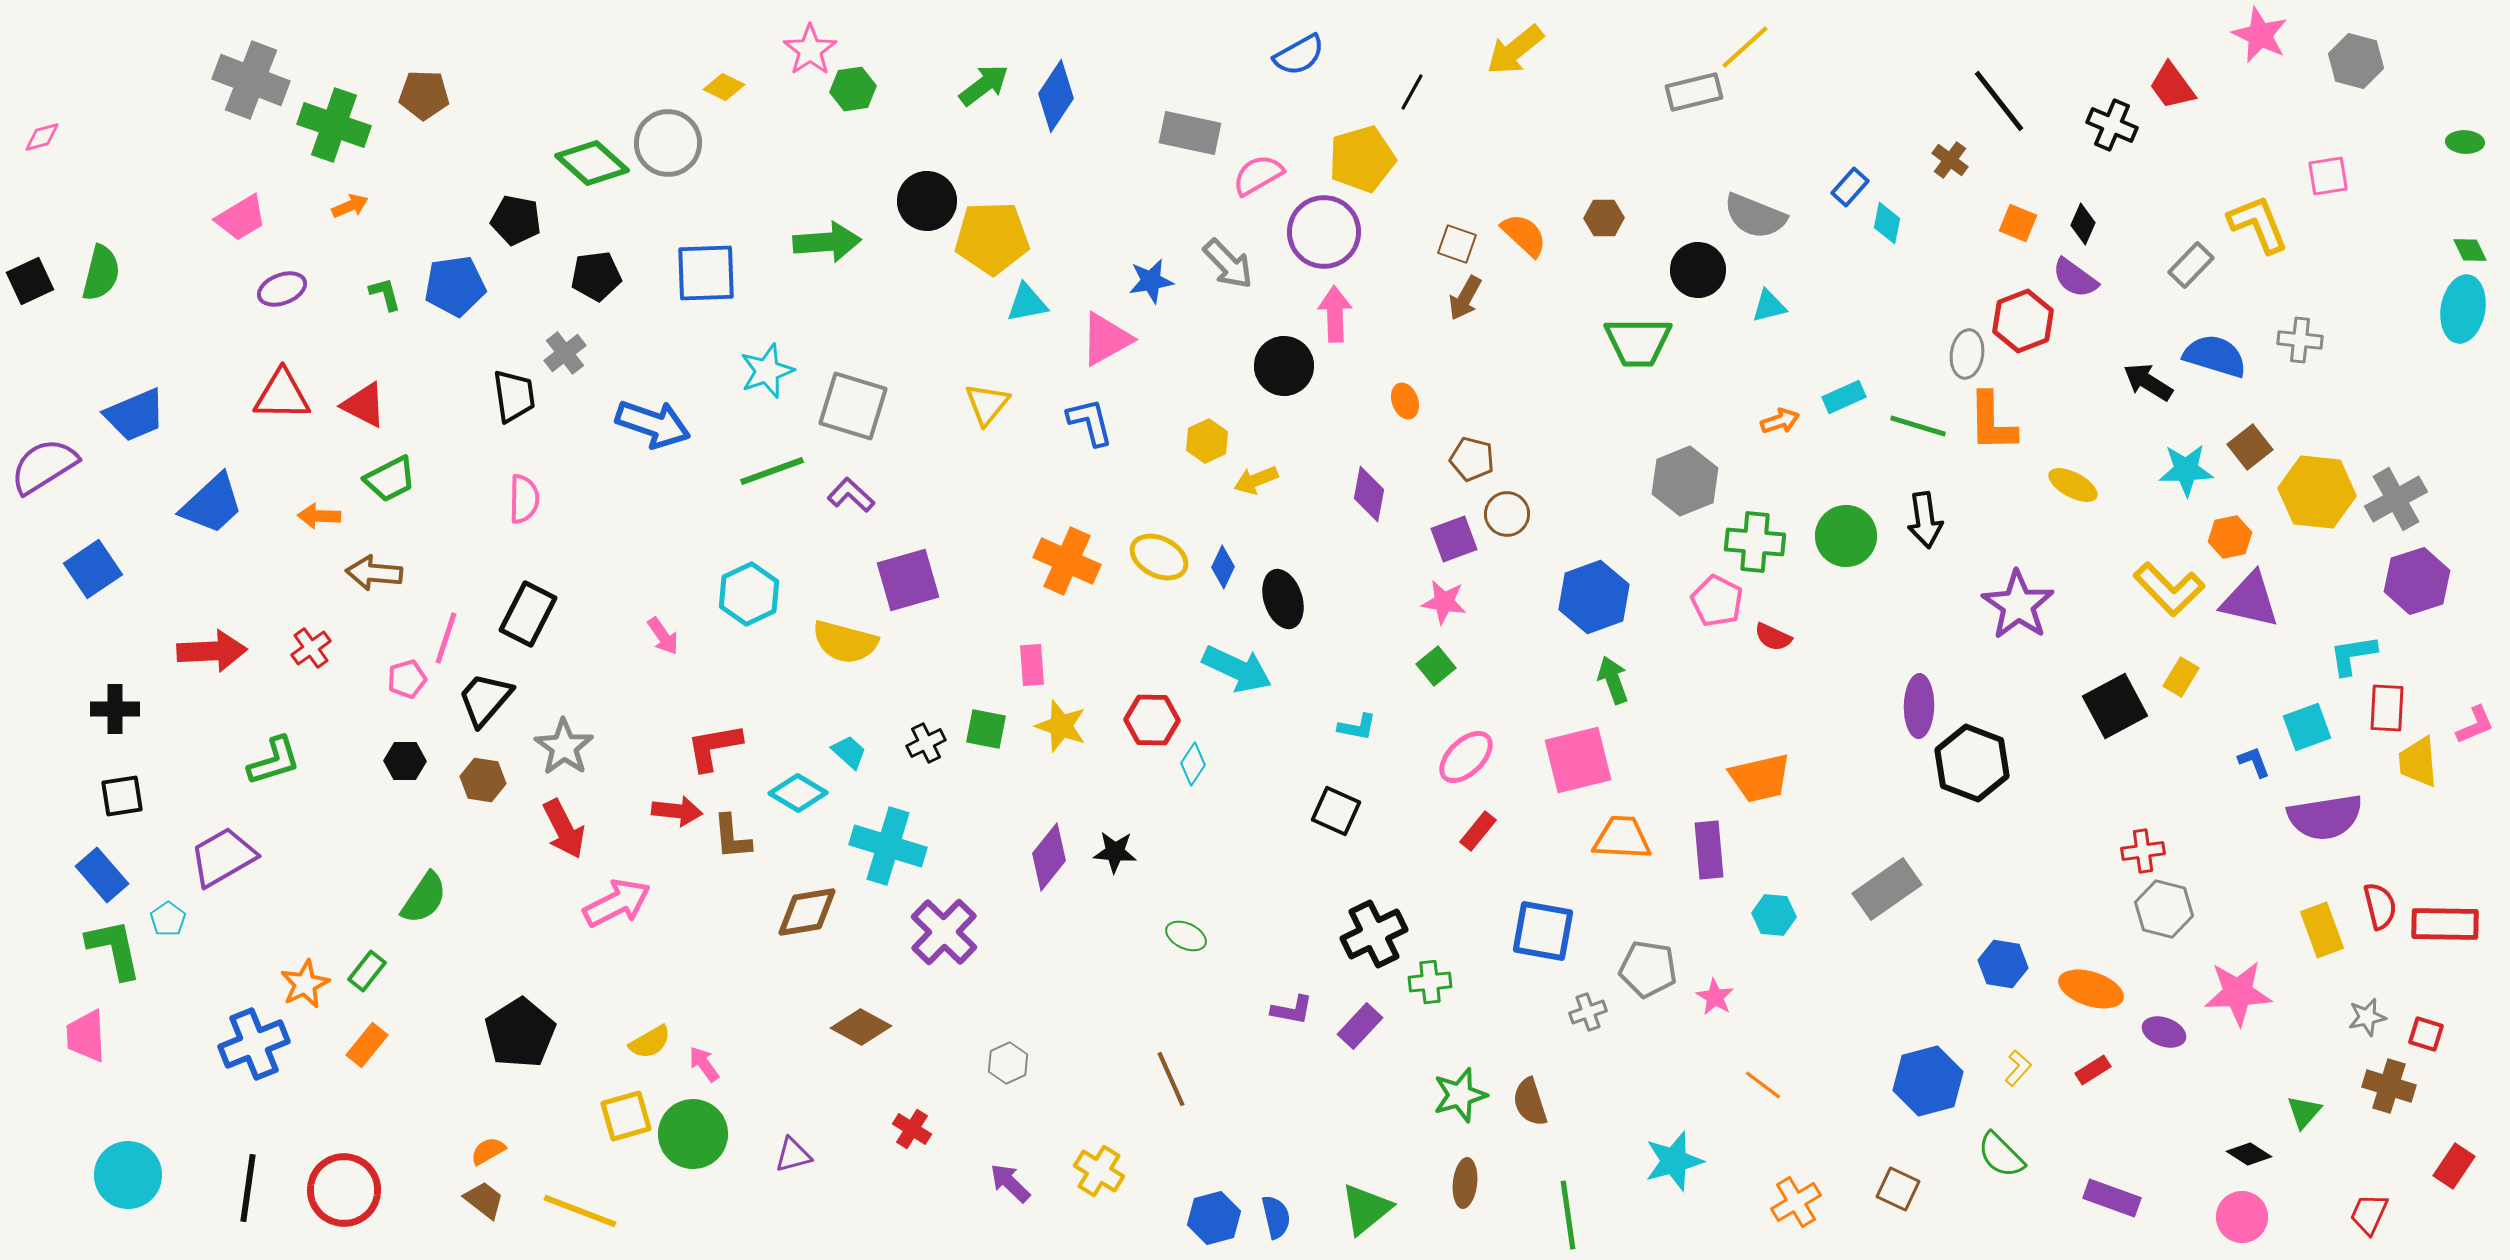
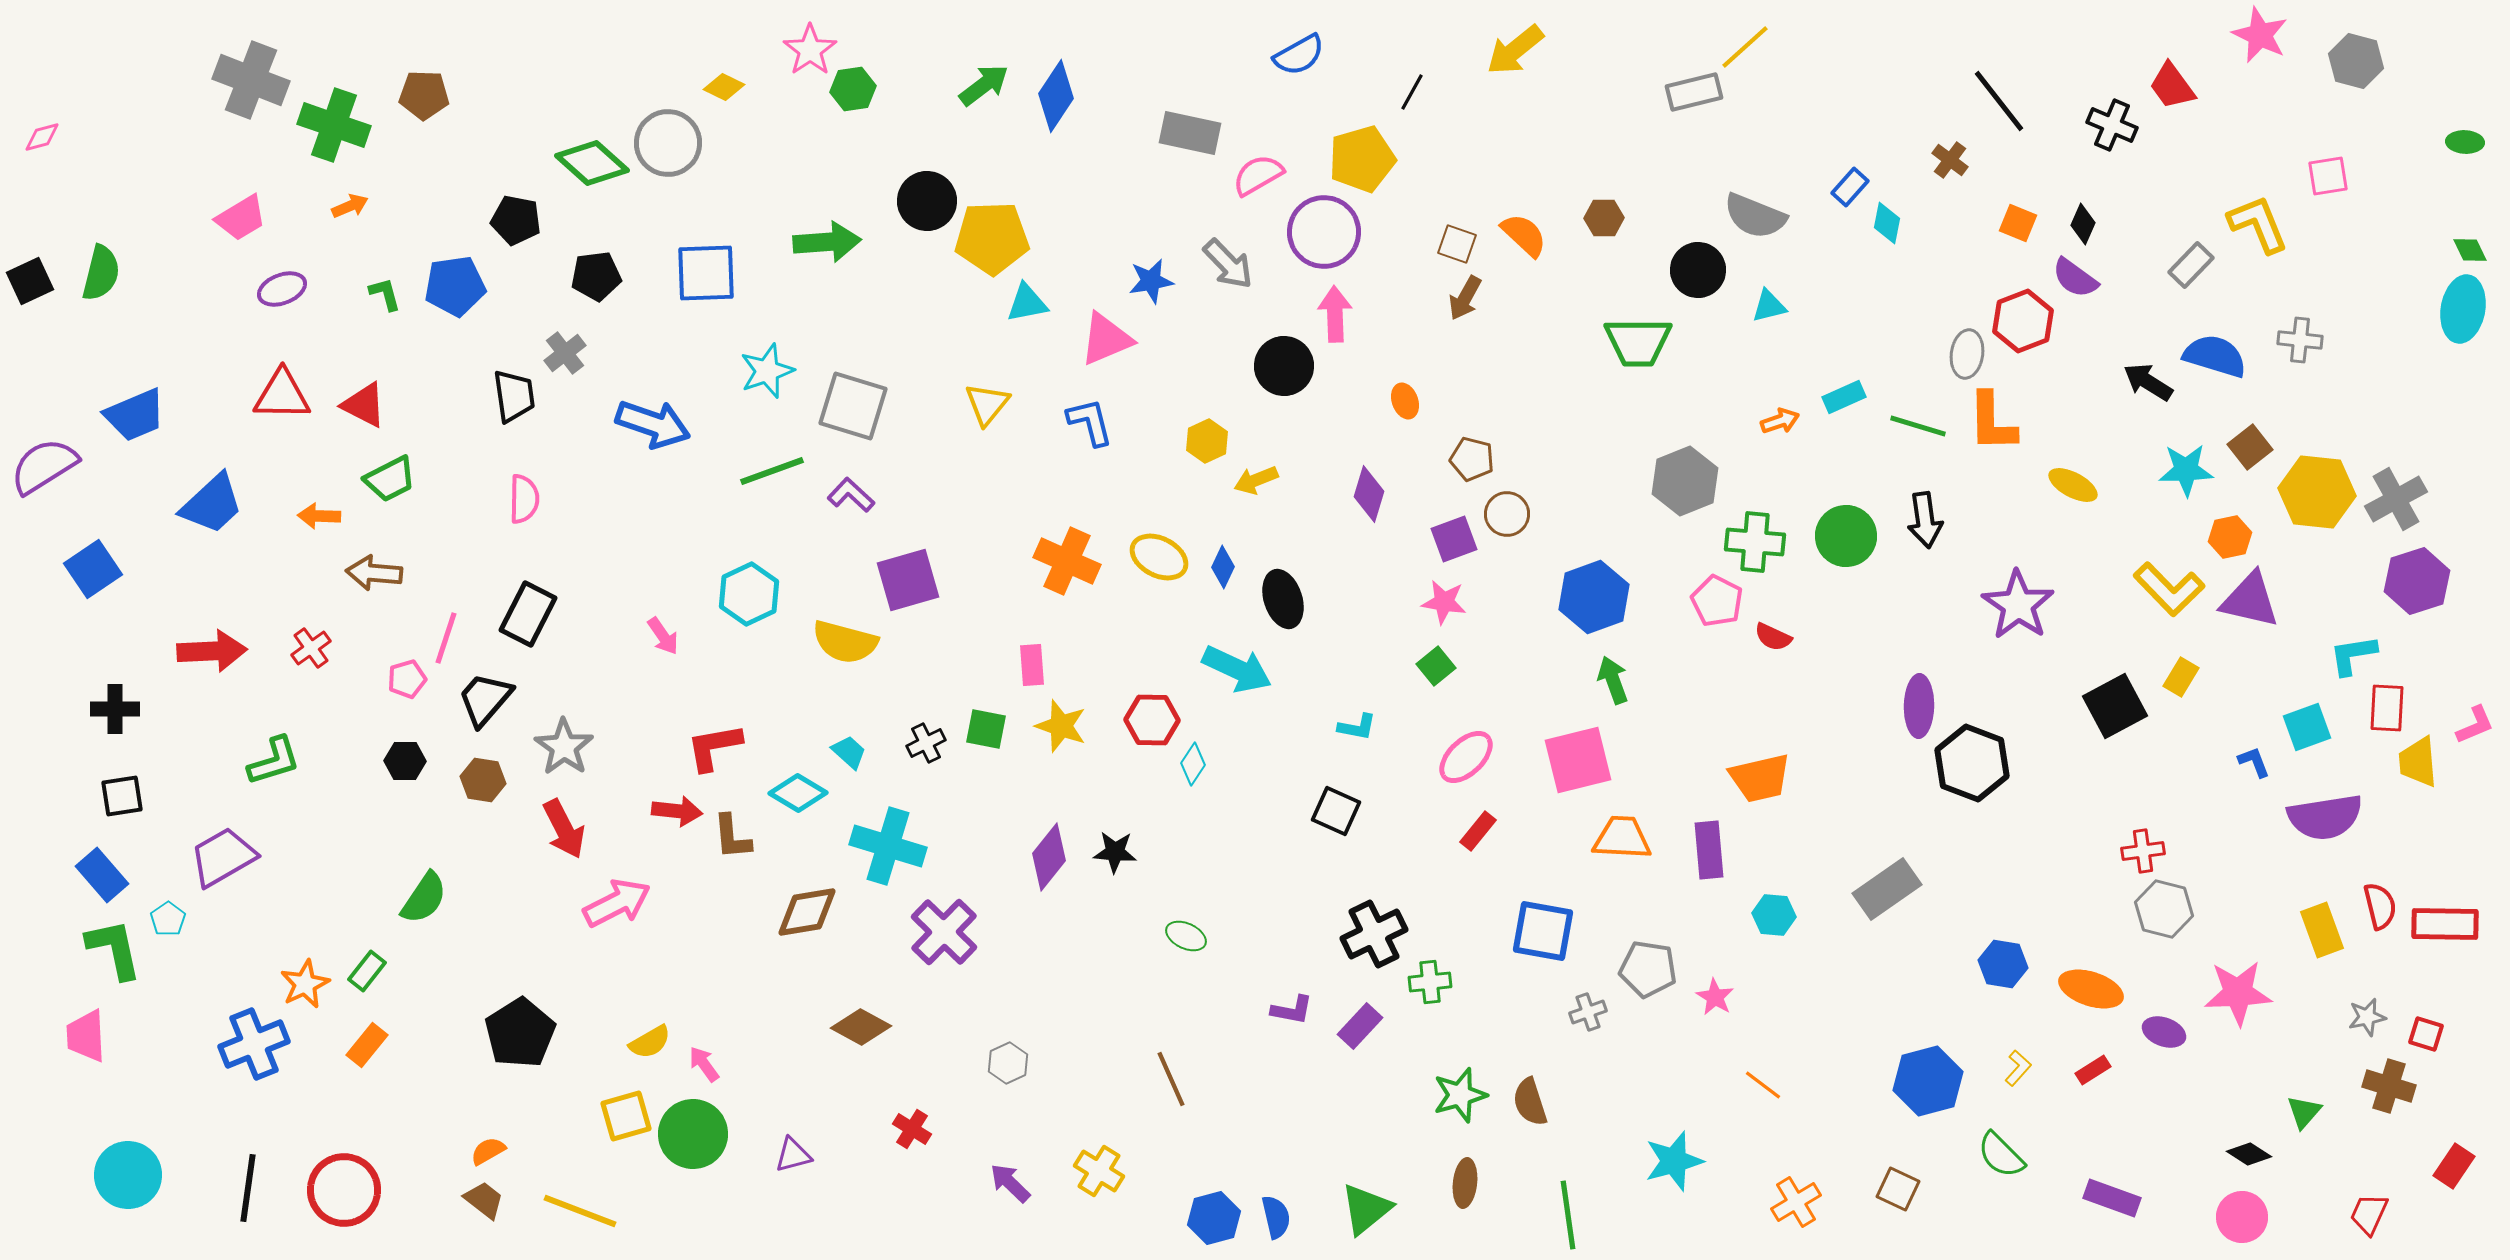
pink triangle at (1106, 339): rotated 6 degrees clockwise
purple diamond at (1369, 494): rotated 6 degrees clockwise
